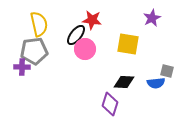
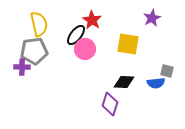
red star: rotated 24 degrees clockwise
